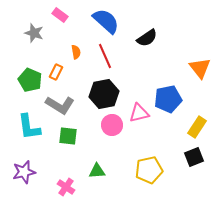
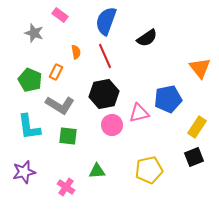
blue semicircle: rotated 112 degrees counterclockwise
